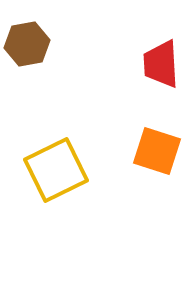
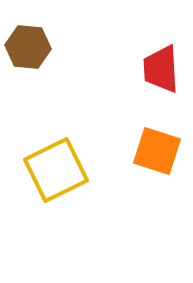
brown hexagon: moved 1 px right, 3 px down; rotated 15 degrees clockwise
red trapezoid: moved 5 px down
